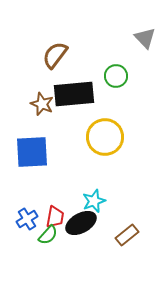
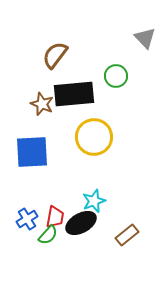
yellow circle: moved 11 px left
